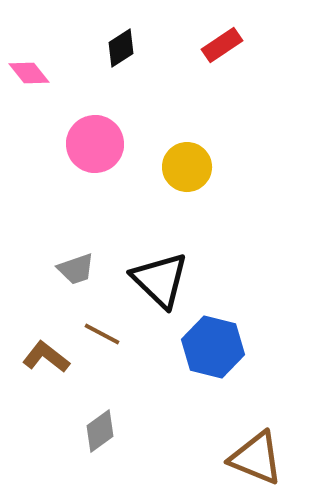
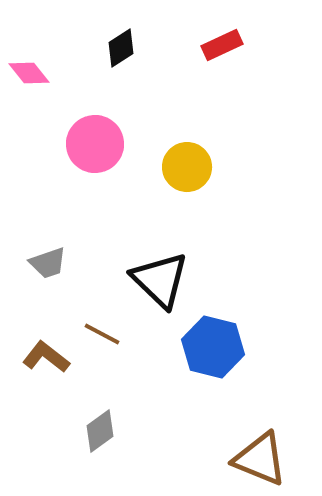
red rectangle: rotated 9 degrees clockwise
gray trapezoid: moved 28 px left, 6 px up
brown triangle: moved 4 px right, 1 px down
